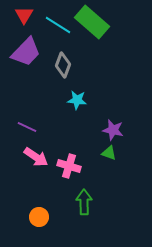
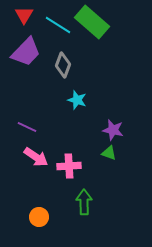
cyan star: rotated 12 degrees clockwise
pink cross: rotated 20 degrees counterclockwise
